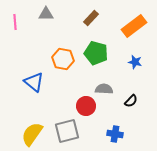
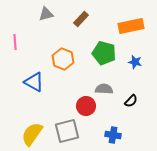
gray triangle: rotated 14 degrees counterclockwise
brown rectangle: moved 10 px left, 1 px down
pink line: moved 20 px down
orange rectangle: moved 3 px left; rotated 25 degrees clockwise
green pentagon: moved 8 px right
orange hexagon: rotated 10 degrees clockwise
blue triangle: rotated 10 degrees counterclockwise
blue cross: moved 2 px left, 1 px down
